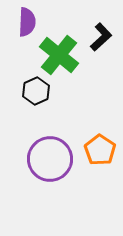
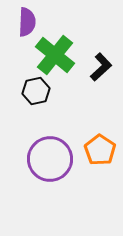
black L-shape: moved 30 px down
green cross: moved 4 px left
black hexagon: rotated 12 degrees clockwise
